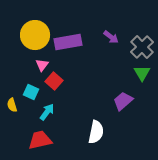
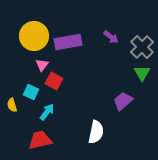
yellow circle: moved 1 px left, 1 px down
red square: rotated 12 degrees counterclockwise
